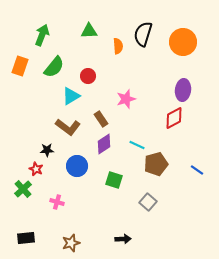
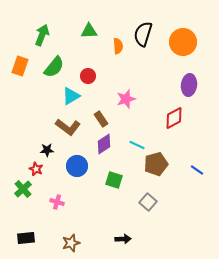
purple ellipse: moved 6 px right, 5 px up
